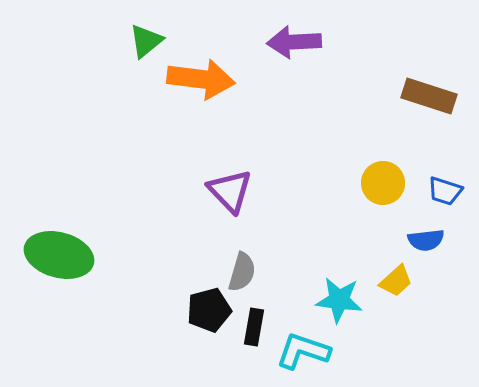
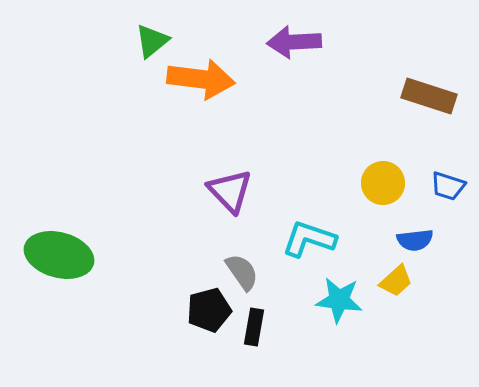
green triangle: moved 6 px right
blue trapezoid: moved 3 px right, 5 px up
blue semicircle: moved 11 px left
gray semicircle: rotated 51 degrees counterclockwise
cyan L-shape: moved 6 px right, 112 px up
